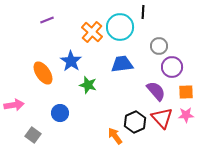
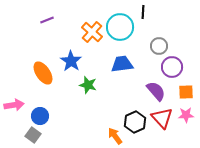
blue circle: moved 20 px left, 3 px down
